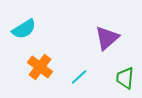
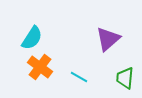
cyan semicircle: moved 8 px right, 9 px down; rotated 25 degrees counterclockwise
purple triangle: moved 1 px right, 1 px down
cyan line: rotated 72 degrees clockwise
